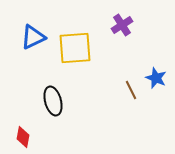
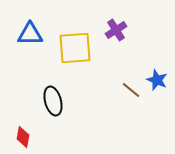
purple cross: moved 6 px left, 5 px down
blue triangle: moved 3 px left, 3 px up; rotated 24 degrees clockwise
blue star: moved 1 px right, 2 px down
brown line: rotated 24 degrees counterclockwise
